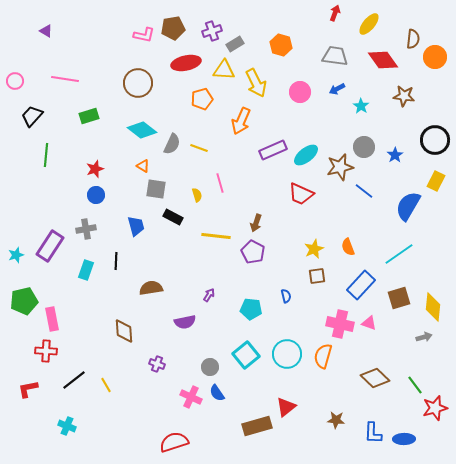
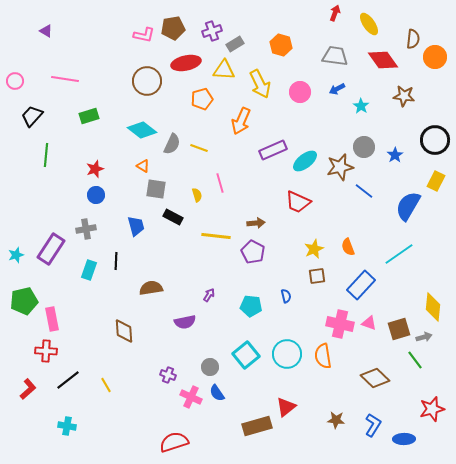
yellow ellipse at (369, 24): rotated 75 degrees counterclockwise
brown circle at (138, 83): moved 9 px right, 2 px up
yellow arrow at (256, 83): moved 4 px right, 1 px down
cyan ellipse at (306, 155): moved 1 px left, 6 px down
red trapezoid at (301, 194): moved 3 px left, 8 px down
brown arrow at (256, 223): rotated 114 degrees counterclockwise
purple rectangle at (50, 246): moved 1 px right, 3 px down
cyan rectangle at (86, 270): moved 3 px right
brown square at (399, 298): moved 31 px down
cyan pentagon at (251, 309): moved 3 px up
orange semicircle at (323, 356): rotated 25 degrees counterclockwise
purple cross at (157, 364): moved 11 px right, 11 px down
black line at (74, 380): moved 6 px left
green line at (415, 385): moved 25 px up
red L-shape at (28, 389): rotated 150 degrees clockwise
red star at (435, 408): moved 3 px left, 1 px down
cyan cross at (67, 426): rotated 12 degrees counterclockwise
blue L-shape at (373, 433): moved 8 px up; rotated 150 degrees counterclockwise
